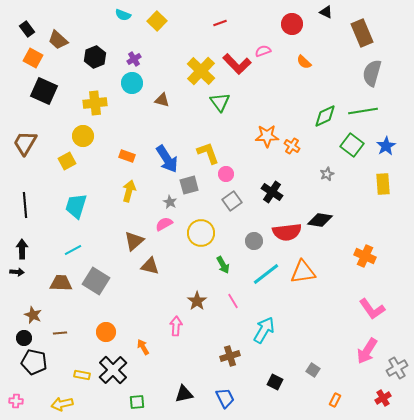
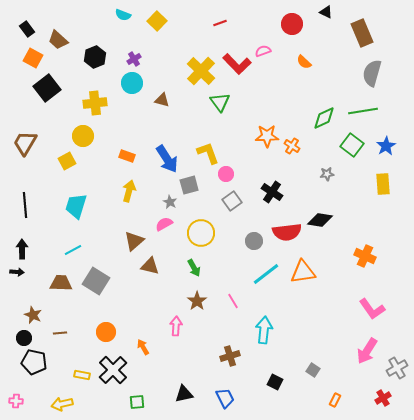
black square at (44, 91): moved 3 px right, 3 px up; rotated 28 degrees clockwise
green diamond at (325, 116): moved 1 px left, 2 px down
gray star at (327, 174): rotated 16 degrees clockwise
green arrow at (223, 265): moved 29 px left, 3 px down
cyan arrow at (264, 330): rotated 24 degrees counterclockwise
